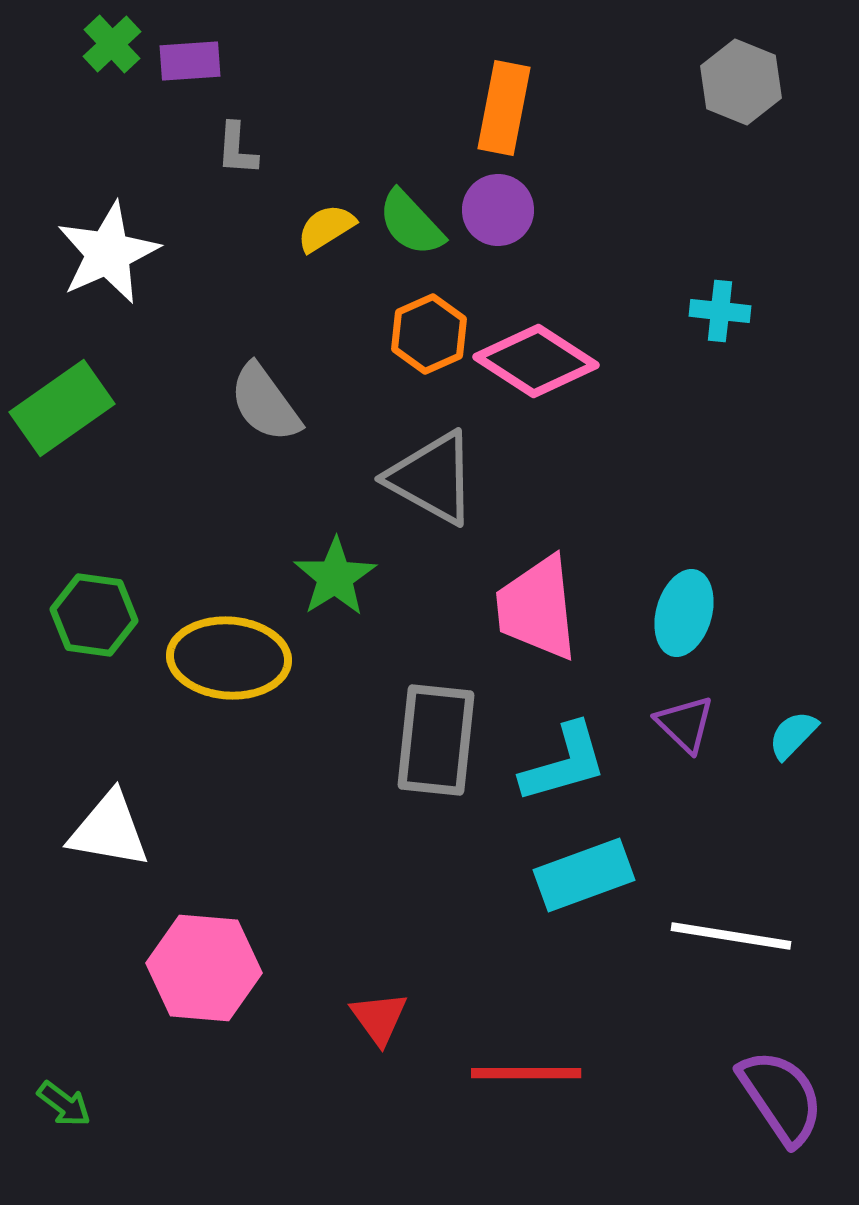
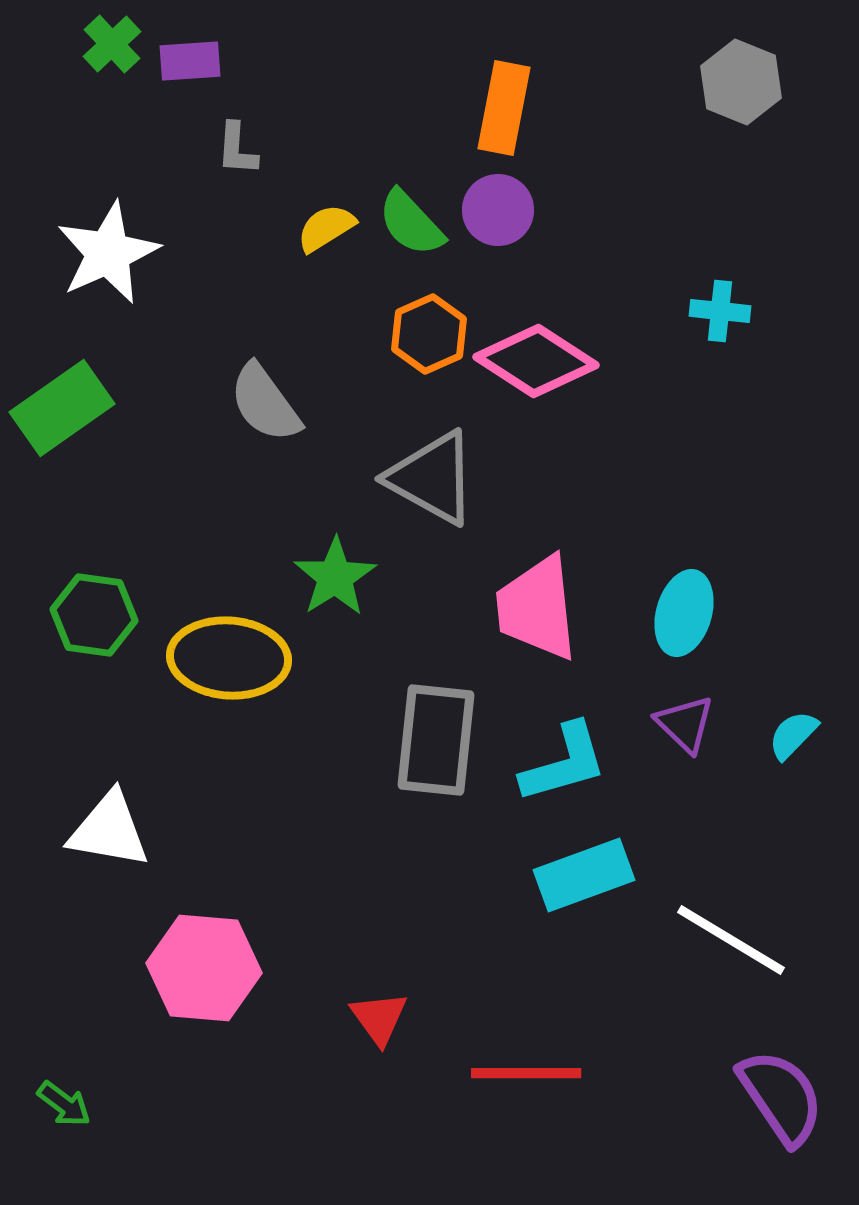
white line: moved 4 px down; rotated 22 degrees clockwise
